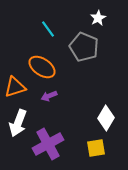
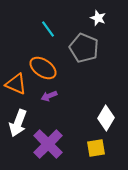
white star: rotated 21 degrees counterclockwise
gray pentagon: moved 1 px down
orange ellipse: moved 1 px right, 1 px down
orange triangle: moved 1 px right, 3 px up; rotated 40 degrees clockwise
purple cross: rotated 16 degrees counterclockwise
